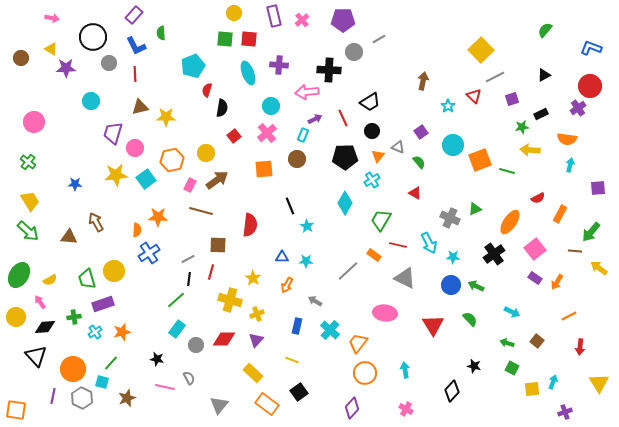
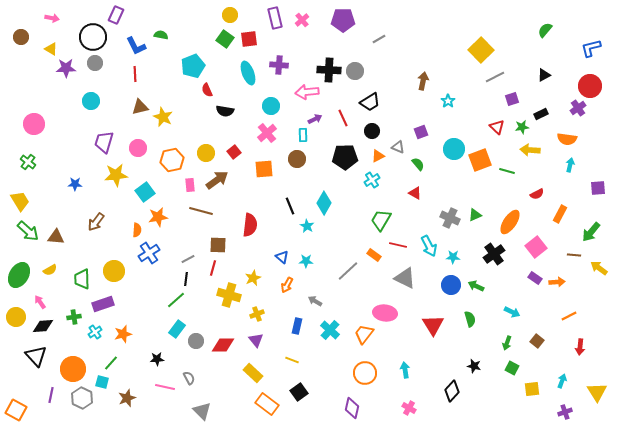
yellow circle at (234, 13): moved 4 px left, 2 px down
purple rectangle at (134, 15): moved 18 px left; rotated 18 degrees counterclockwise
purple rectangle at (274, 16): moved 1 px right, 2 px down
green semicircle at (161, 33): moved 2 px down; rotated 104 degrees clockwise
green square at (225, 39): rotated 30 degrees clockwise
red square at (249, 39): rotated 12 degrees counterclockwise
blue L-shape at (591, 48): rotated 35 degrees counterclockwise
gray circle at (354, 52): moved 1 px right, 19 px down
brown circle at (21, 58): moved 21 px up
gray circle at (109, 63): moved 14 px left
red semicircle at (207, 90): rotated 40 degrees counterclockwise
red triangle at (474, 96): moved 23 px right, 31 px down
cyan star at (448, 106): moved 5 px up
black semicircle at (222, 108): moved 3 px right, 3 px down; rotated 90 degrees clockwise
yellow star at (166, 117): moved 3 px left; rotated 24 degrees clockwise
pink circle at (34, 122): moved 2 px down
purple square at (421, 132): rotated 16 degrees clockwise
purple trapezoid at (113, 133): moved 9 px left, 9 px down
cyan rectangle at (303, 135): rotated 24 degrees counterclockwise
red square at (234, 136): moved 16 px down
cyan circle at (453, 145): moved 1 px right, 4 px down
pink circle at (135, 148): moved 3 px right
orange triangle at (378, 156): rotated 24 degrees clockwise
green semicircle at (419, 162): moved 1 px left, 2 px down
cyan square at (146, 179): moved 1 px left, 13 px down
pink rectangle at (190, 185): rotated 32 degrees counterclockwise
red semicircle at (538, 198): moved 1 px left, 4 px up
yellow trapezoid at (30, 201): moved 10 px left
cyan diamond at (345, 203): moved 21 px left
green triangle at (475, 209): moved 6 px down
orange star at (158, 217): rotated 12 degrees counterclockwise
brown arrow at (96, 222): rotated 114 degrees counterclockwise
brown triangle at (69, 237): moved 13 px left
cyan arrow at (429, 243): moved 3 px down
pink square at (535, 249): moved 1 px right, 2 px up
brown line at (575, 251): moved 1 px left, 4 px down
blue triangle at (282, 257): rotated 40 degrees clockwise
red line at (211, 272): moved 2 px right, 4 px up
yellow star at (253, 278): rotated 14 degrees clockwise
green trapezoid at (87, 279): moved 5 px left; rotated 15 degrees clockwise
black line at (189, 279): moved 3 px left
yellow semicircle at (50, 280): moved 10 px up
orange arrow at (557, 282): rotated 126 degrees counterclockwise
yellow cross at (230, 300): moved 1 px left, 5 px up
green semicircle at (470, 319): rotated 28 degrees clockwise
black diamond at (45, 327): moved 2 px left, 1 px up
orange star at (122, 332): moved 1 px right, 2 px down
red diamond at (224, 339): moved 1 px left, 6 px down
purple triangle at (256, 340): rotated 21 degrees counterclockwise
orange trapezoid at (358, 343): moved 6 px right, 9 px up
green arrow at (507, 343): rotated 88 degrees counterclockwise
gray circle at (196, 345): moved 4 px up
black star at (157, 359): rotated 16 degrees counterclockwise
cyan arrow at (553, 382): moved 9 px right, 1 px up
yellow triangle at (599, 383): moved 2 px left, 9 px down
purple line at (53, 396): moved 2 px left, 1 px up
gray triangle at (219, 405): moved 17 px left, 6 px down; rotated 24 degrees counterclockwise
purple diamond at (352, 408): rotated 30 degrees counterclockwise
pink cross at (406, 409): moved 3 px right, 1 px up
orange square at (16, 410): rotated 20 degrees clockwise
